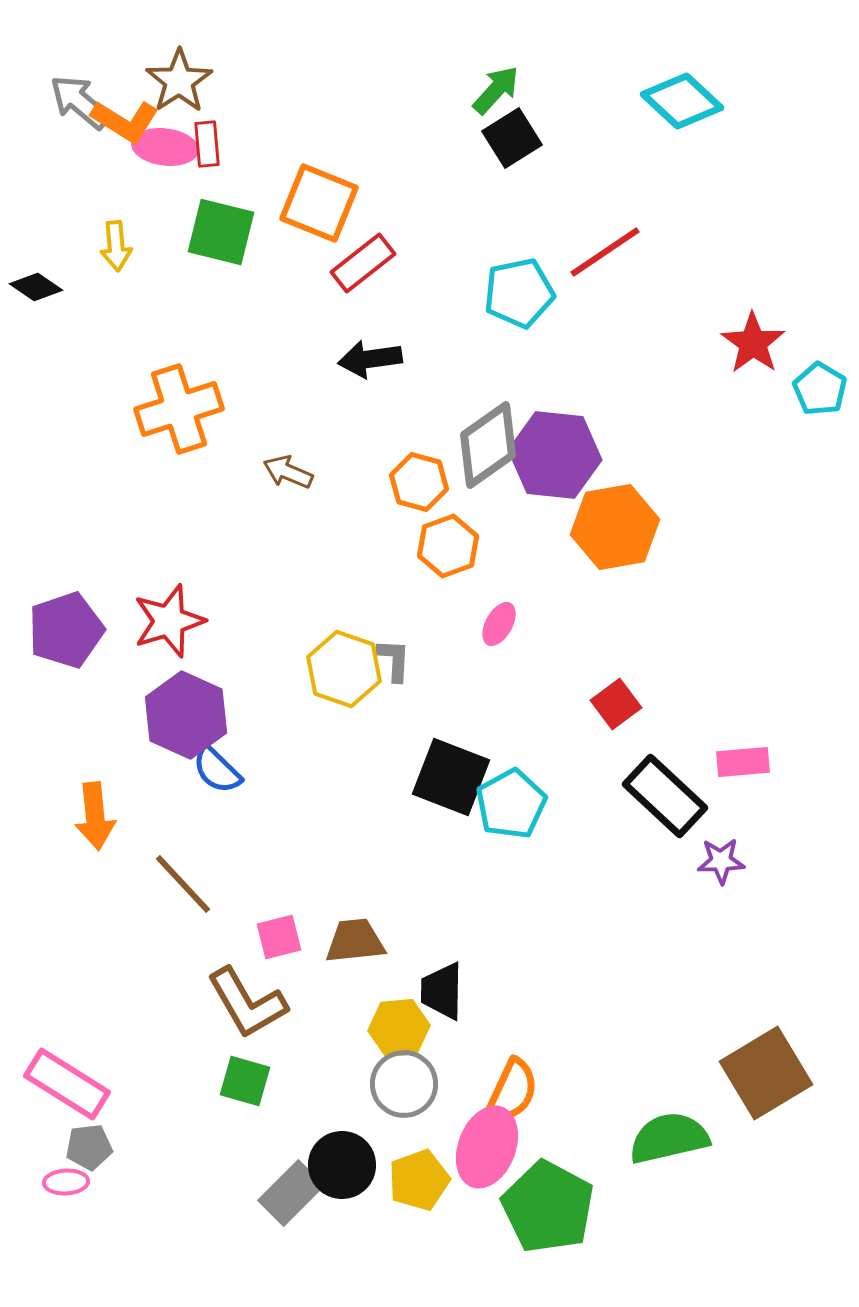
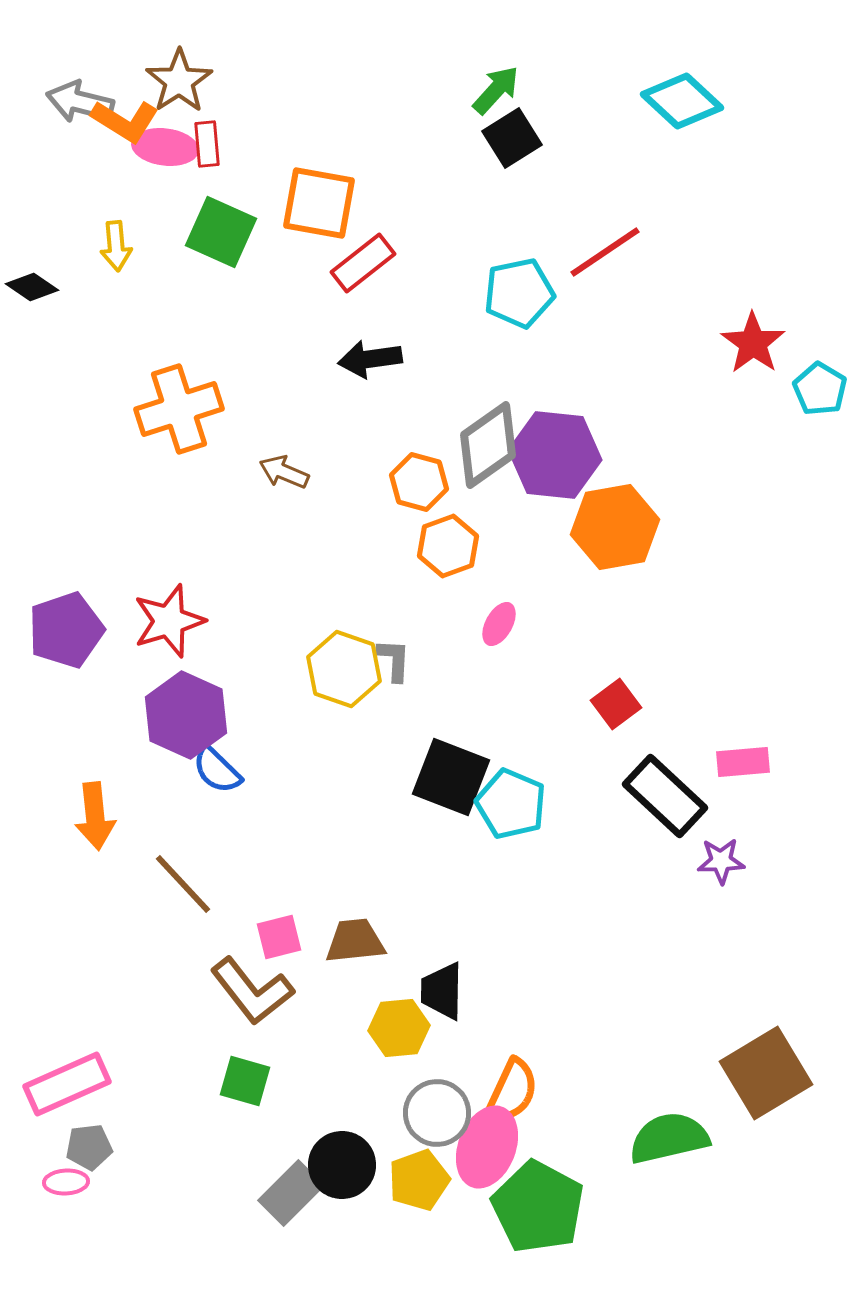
gray arrow at (80, 102): rotated 26 degrees counterclockwise
orange square at (319, 203): rotated 12 degrees counterclockwise
green square at (221, 232): rotated 10 degrees clockwise
black diamond at (36, 287): moved 4 px left
brown arrow at (288, 472): moved 4 px left
cyan pentagon at (511, 804): rotated 20 degrees counterclockwise
brown L-shape at (247, 1003): moved 5 px right, 12 px up; rotated 8 degrees counterclockwise
pink rectangle at (67, 1084): rotated 56 degrees counterclockwise
gray circle at (404, 1084): moved 33 px right, 29 px down
green pentagon at (548, 1207): moved 10 px left
